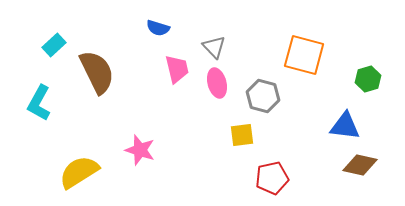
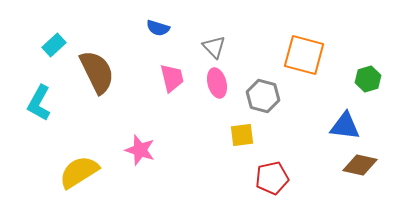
pink trapezoid: moved 5 px left, 9 px down
